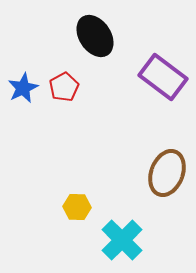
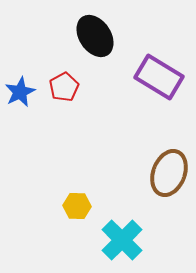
purple rectangle: moved 4 px left; rotated 6 degrees counterclockwise
blue star: moved 3 px left, 4 px down
brown ellipse: moved 2 px right
yellow hexagon: moved 1 px up
